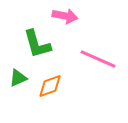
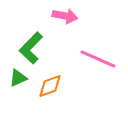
green L-shape: moved 6 px left, 4 px down; rotated 60 degrees clockwise
